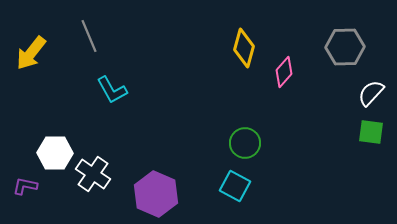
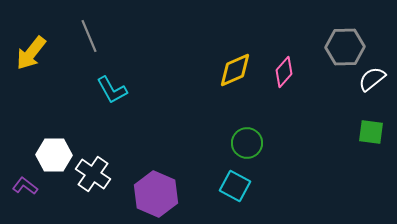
yellow diamond: moved 9 px left, 22 px down; rotated 51 degrees clockwise
white semicircle: moved 1 px right, 14 px up; rotated 8 degrees clockwise
green circle: moved 2 px right
white hexagon: moved 1 px left, 2 px down
purple L-shape: rotated 25 degrees clockwise
